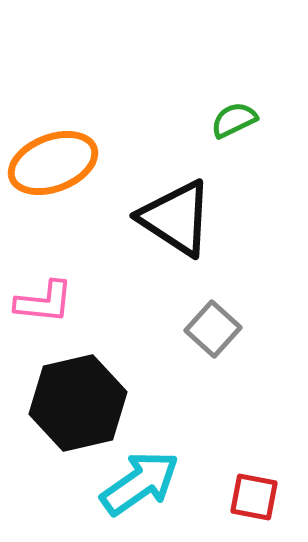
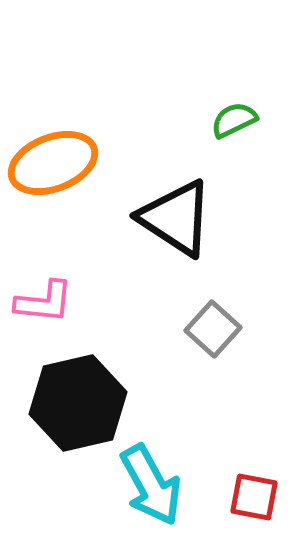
cyan arrow: moved 11 px right, 2 px down; rotated 96 degrees clockwise
